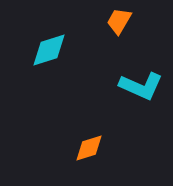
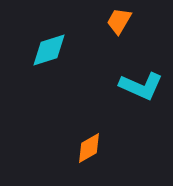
orange diamond: rotated 12 degrees counterclockwise
